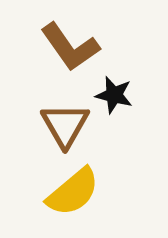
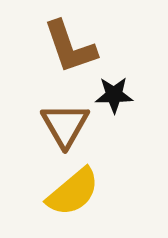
brown L-shape: rotated 16 degrees clockwise
black star: rotated 15 degrees counterclockwise
